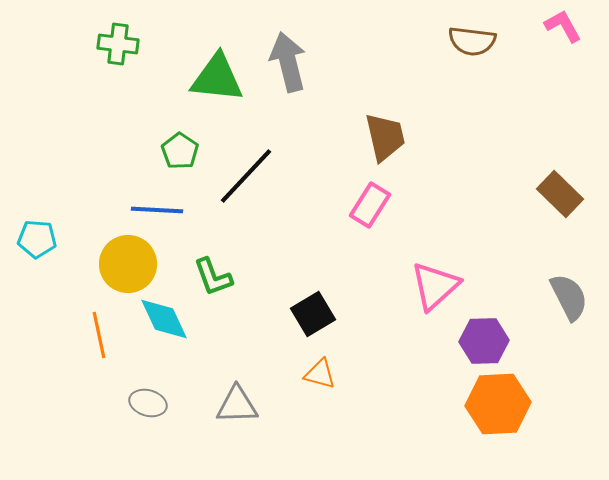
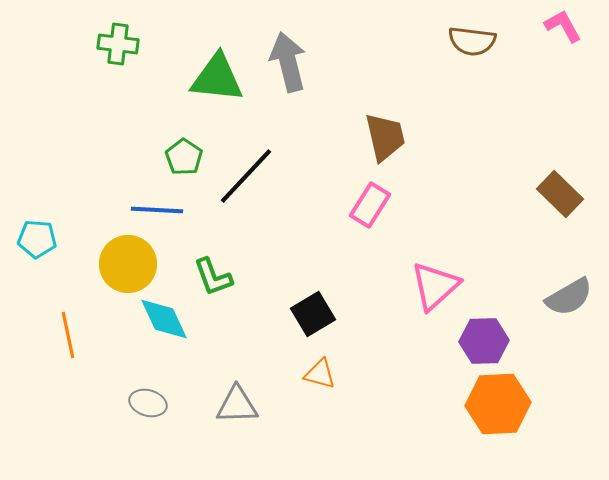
green pentagon: moved 4 px right, 6 px down
gray semicircle: rotated 87 degrees clockwise
orange line: moved 31 px left
